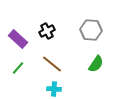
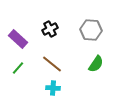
black cross: moved 3 px right, 2 px up
cyan cross: moved 1 px left, 1 px up
